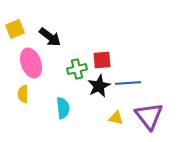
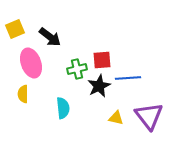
blue line: moved 5 px up
